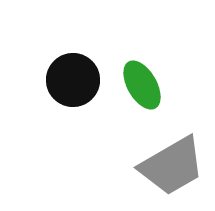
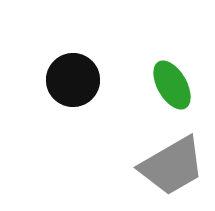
green ellipse: moved 30 px right
